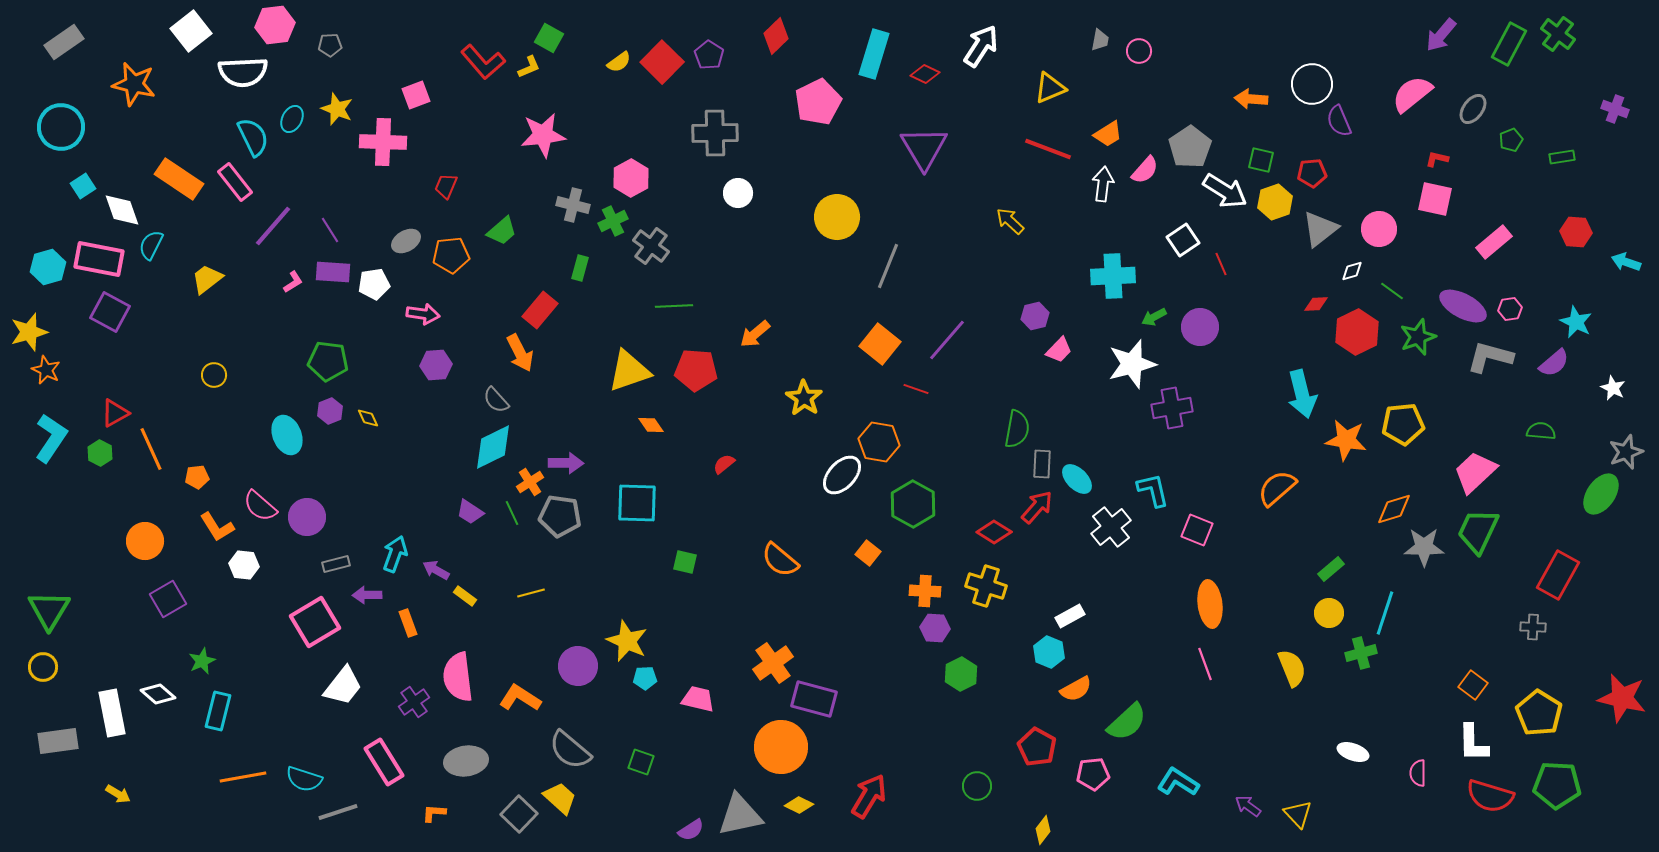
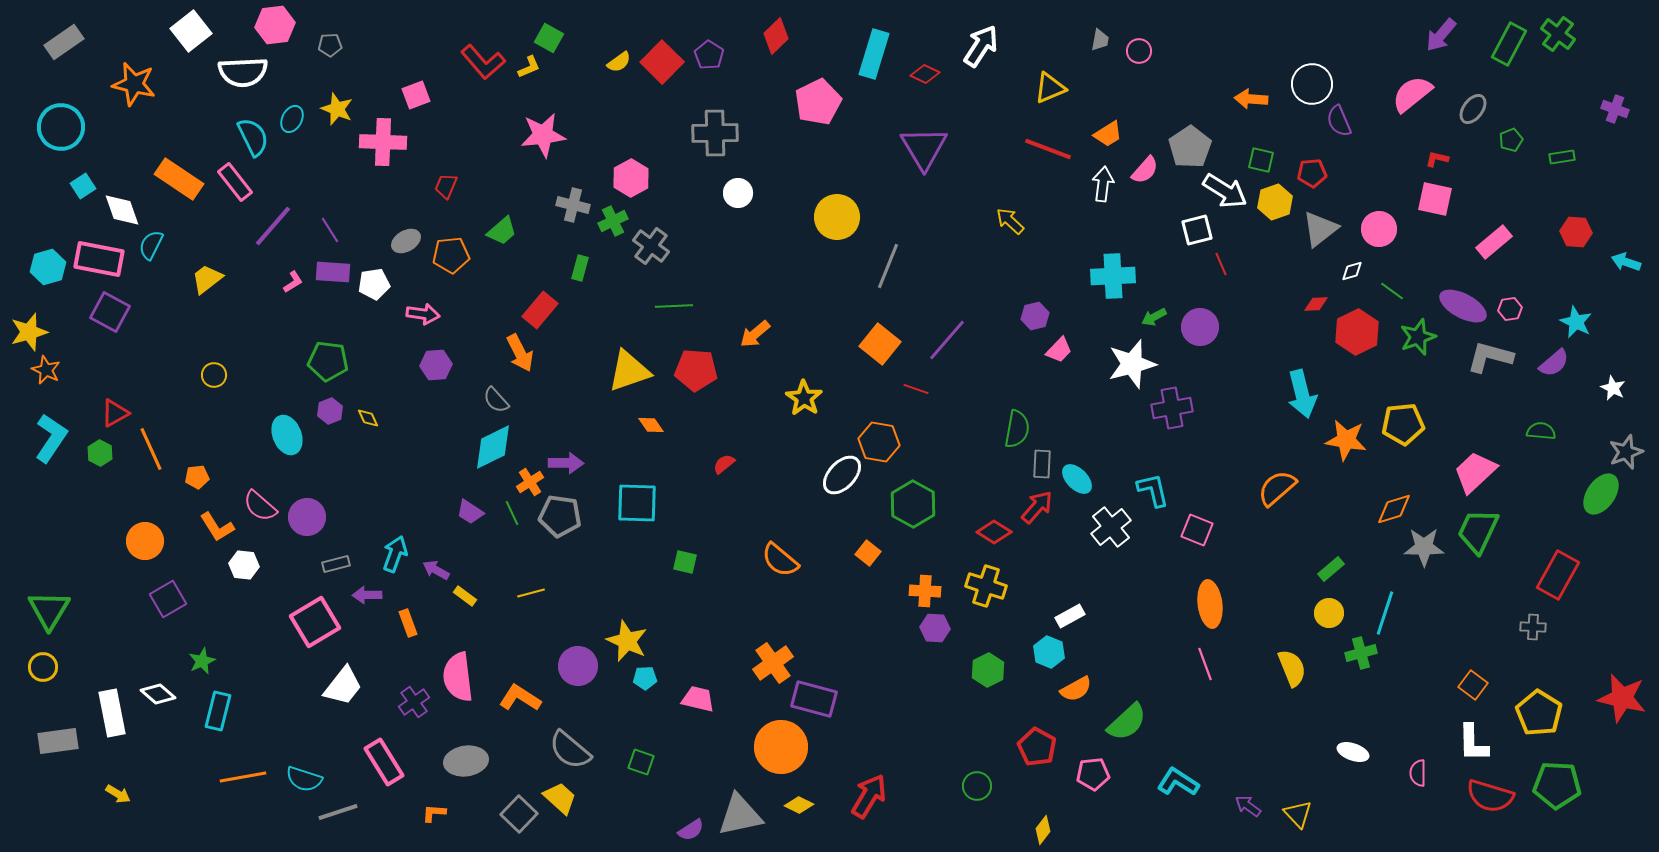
white square at (1183, 240): moved 14 px right, 10 px up; rotated 20 degrees clockwise
green hexagon at (961, 674): moved 27 px right, 4 px up
